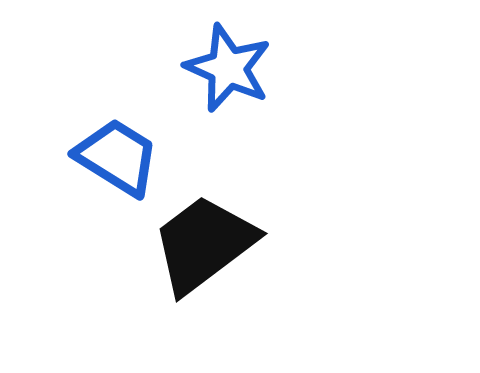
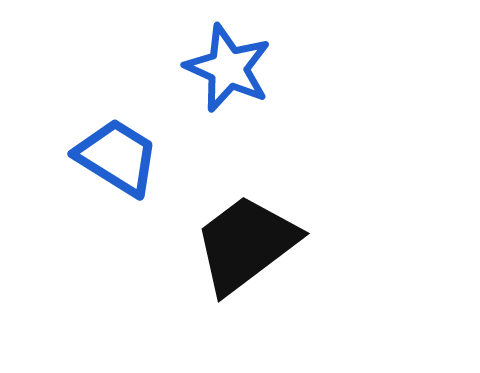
black trapezoid: moved 42 px right
